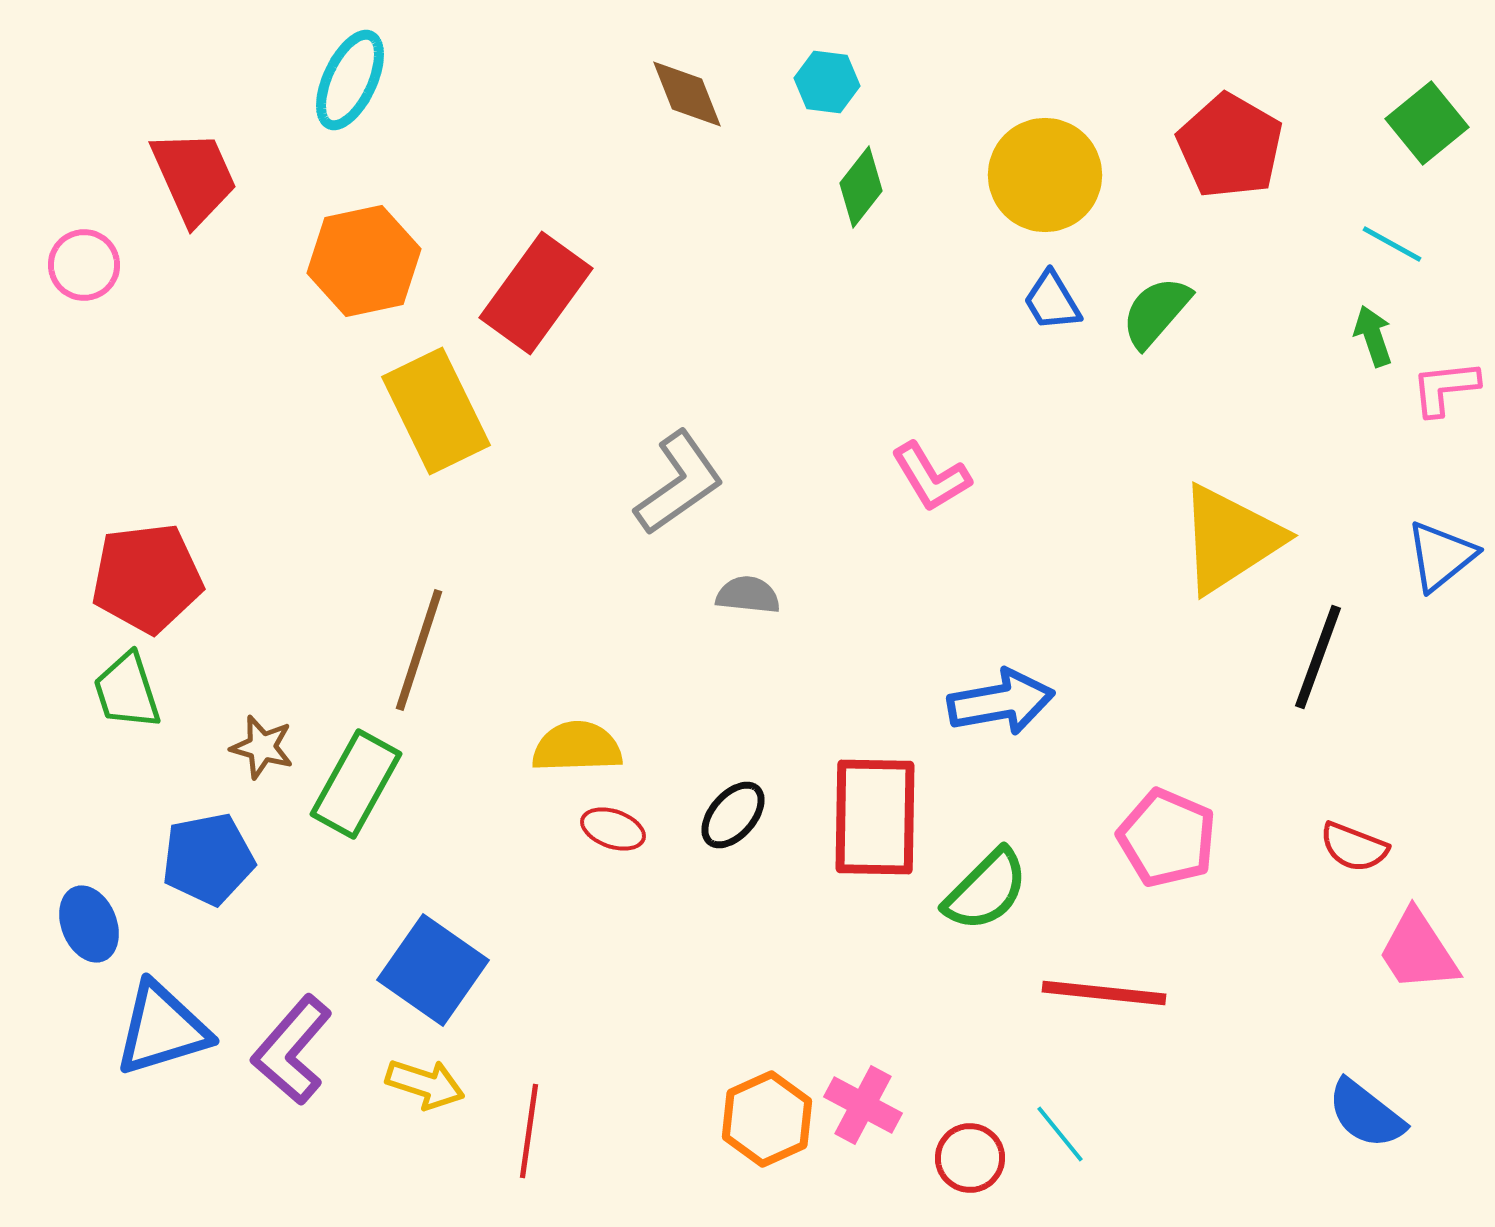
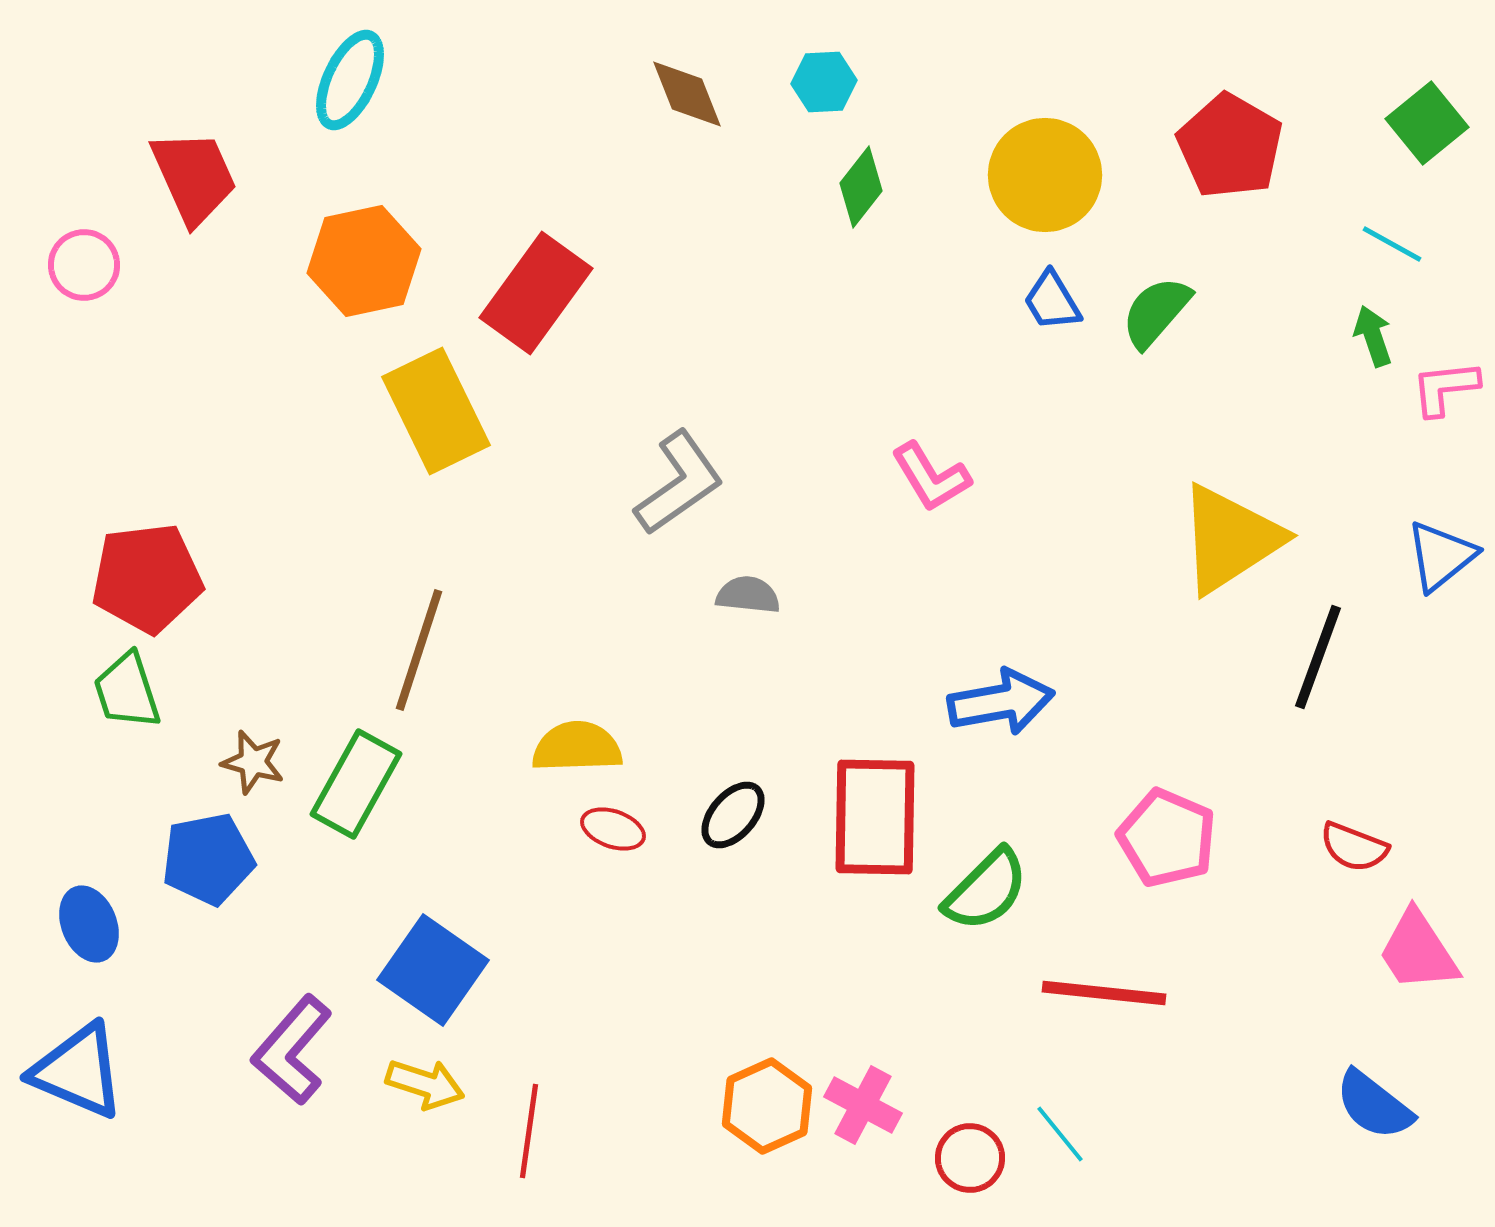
cyan hexagon at (827, 82): moved 3 px left; rotated 10 degrees counterclockwise
brown star at (262, 747): moved 9 px left, 15 px down
blue triangle at (162, 1029): moved 84 px left, 42 px down; rotated 40 degrees clockwise
blue semicircle at (1366, 1114): moved 8 px right, 9 px up
orange hexagon at (767, 1119): moved 13 px up
